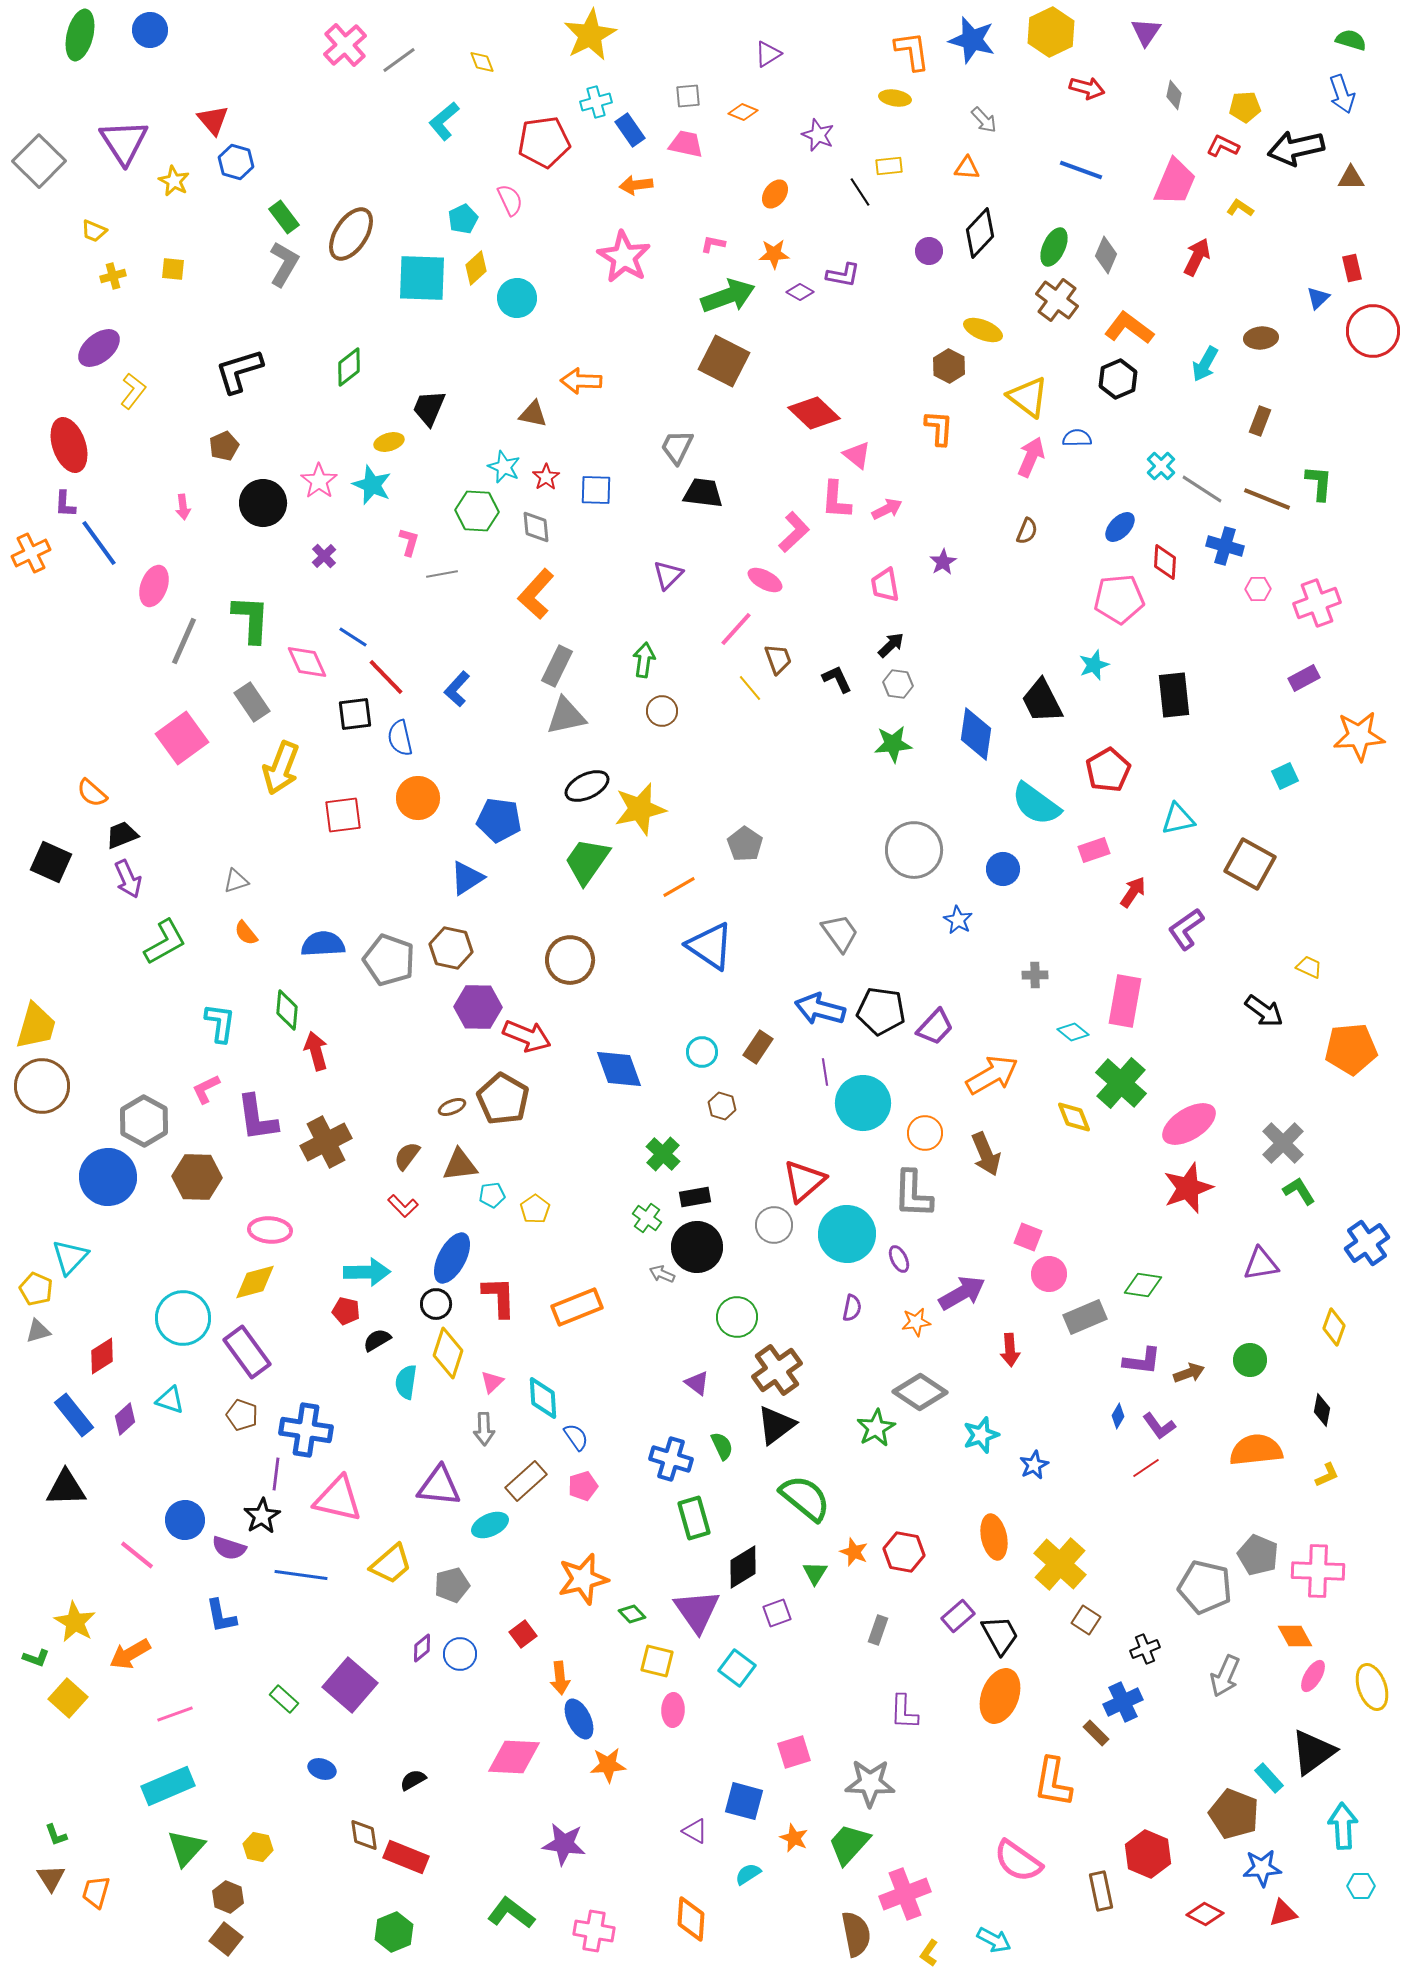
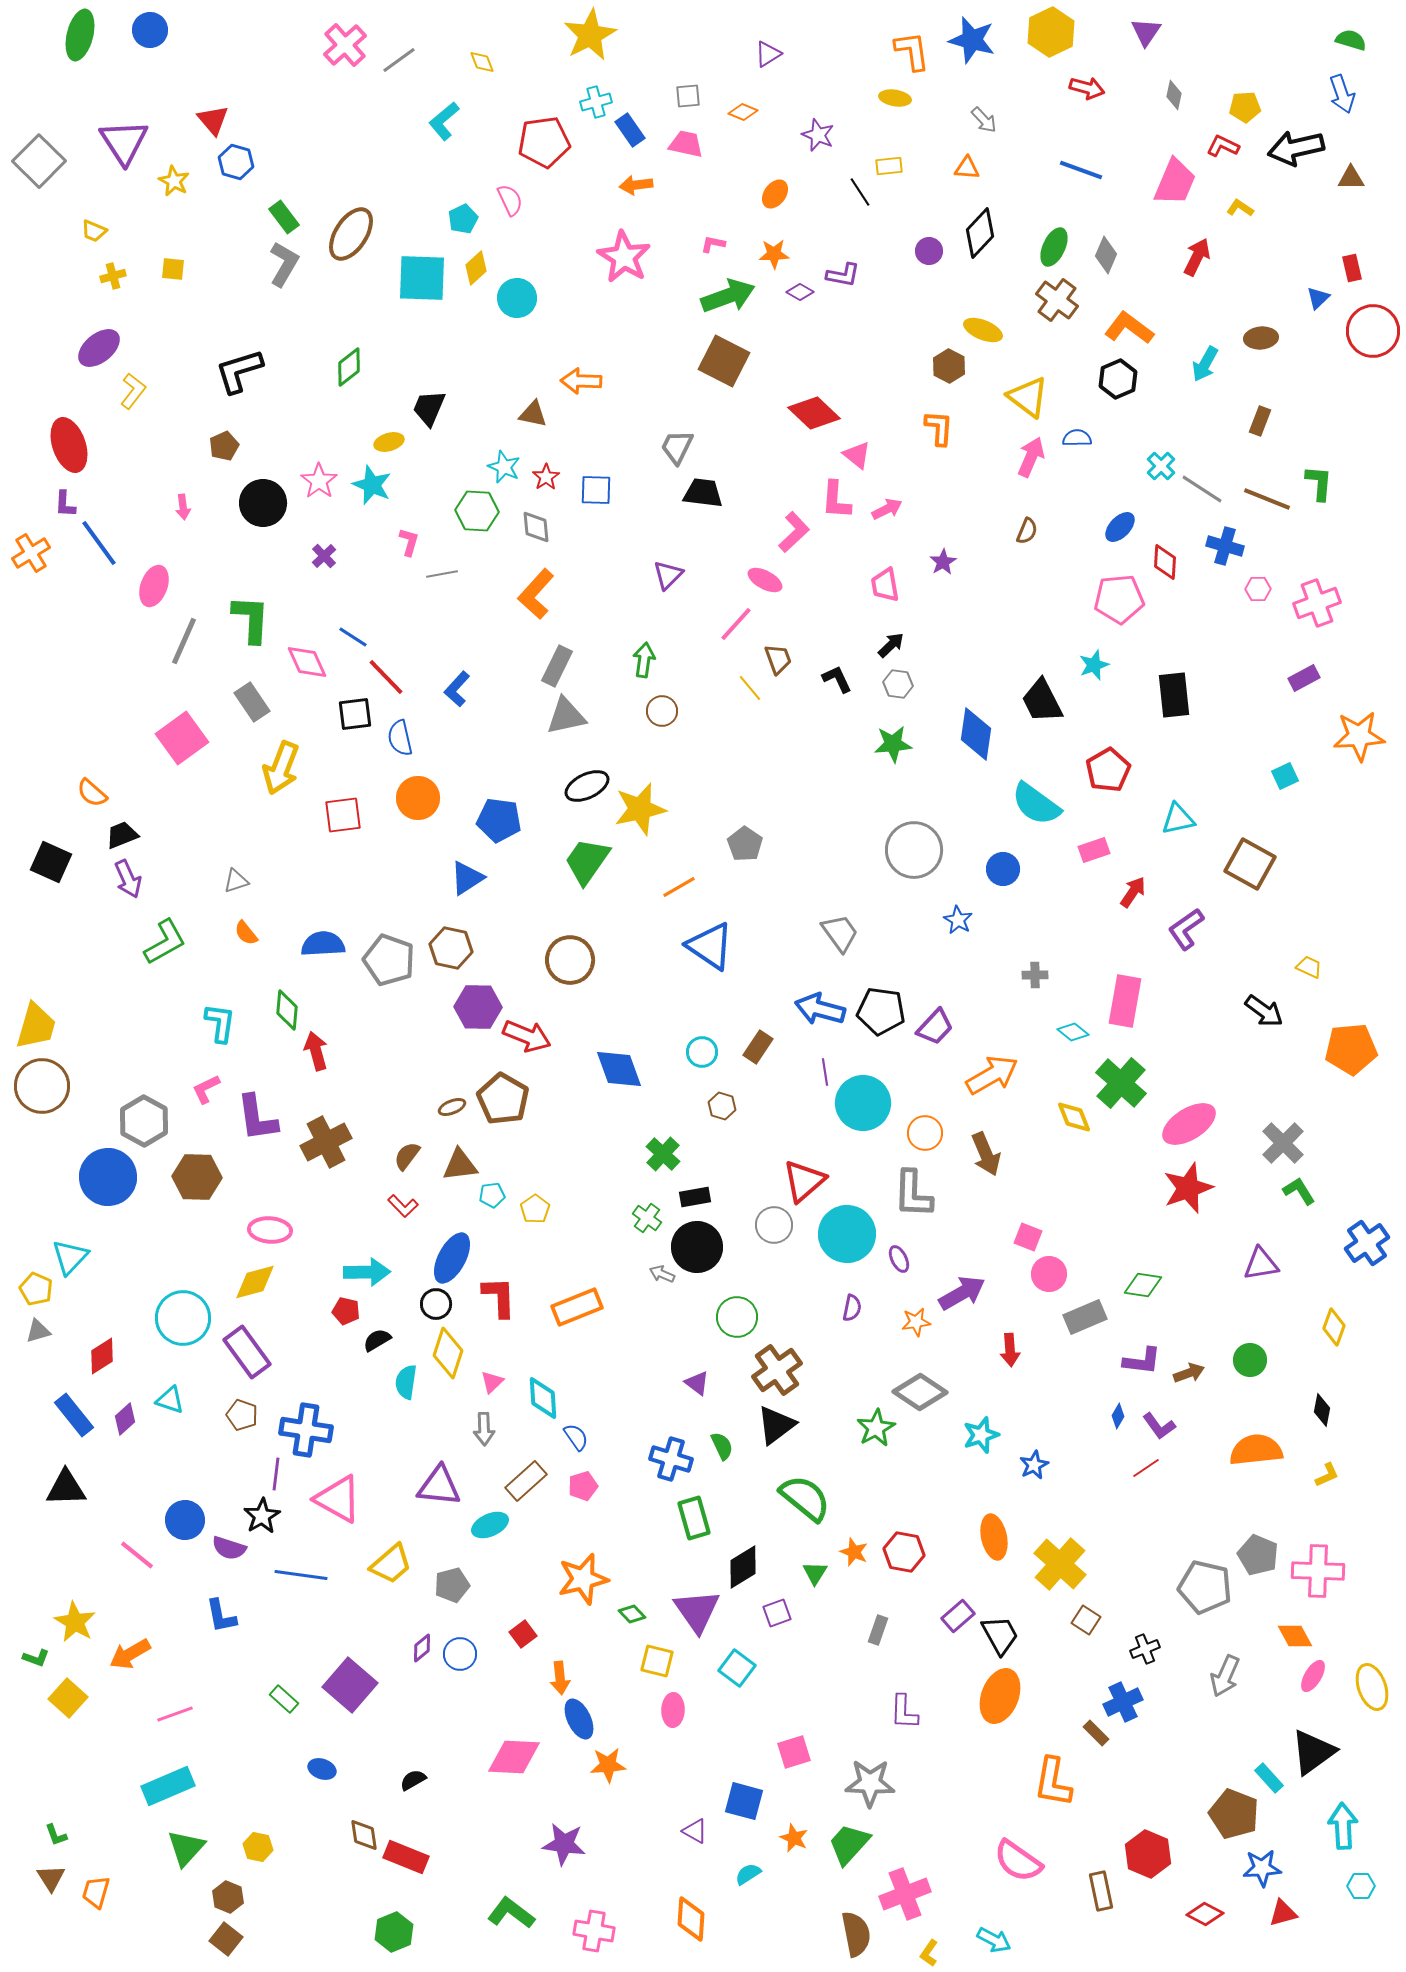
orange cross at (31, 553): rotated 6 degrees counterclockwise
pink line at (736, 629): moved 5 px up
pink triangle at (338, 1499): rotated 16 degrees clockwise
